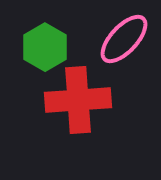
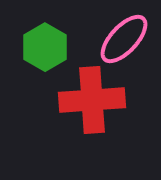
red cross: moved 14 px right
